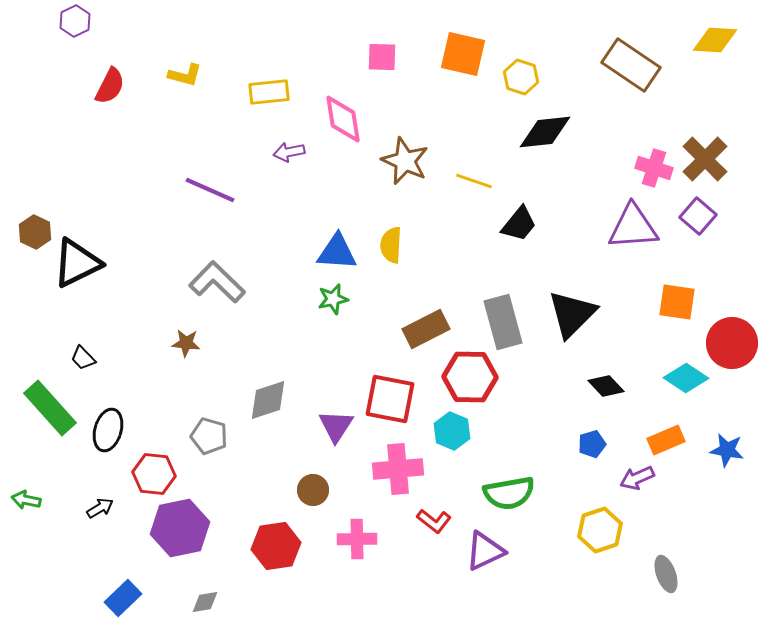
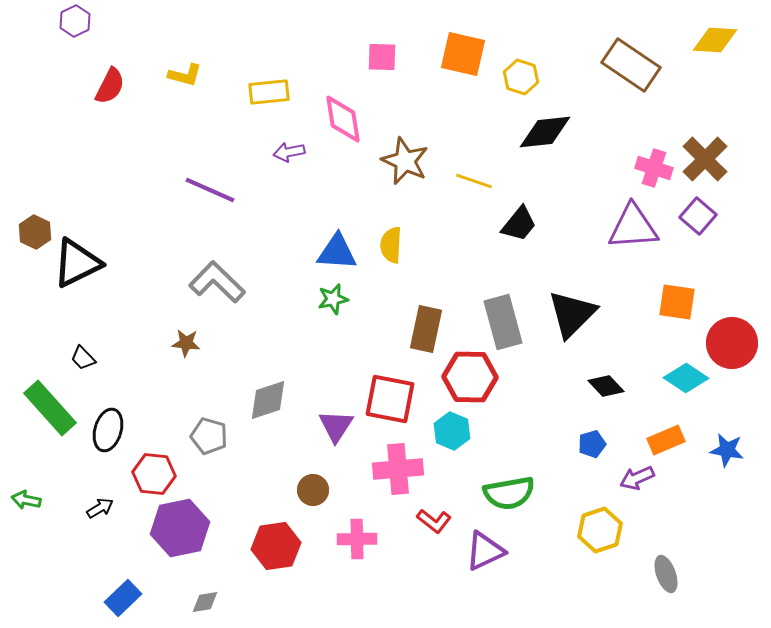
brown rectangle at (426, 329): rotated 51 degrees counterclockwise
